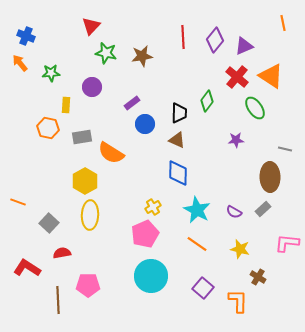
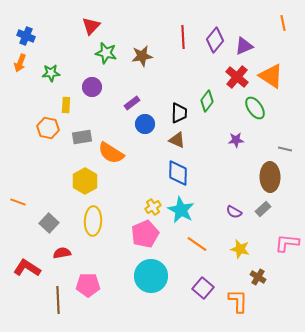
orange arrow at (20, 63): rotated 120 degrees counterclockwise
cyan star at (197, 210): moved 16 px left
yellow ellipse at (90, 215): moved 3 px right, 6 px down
